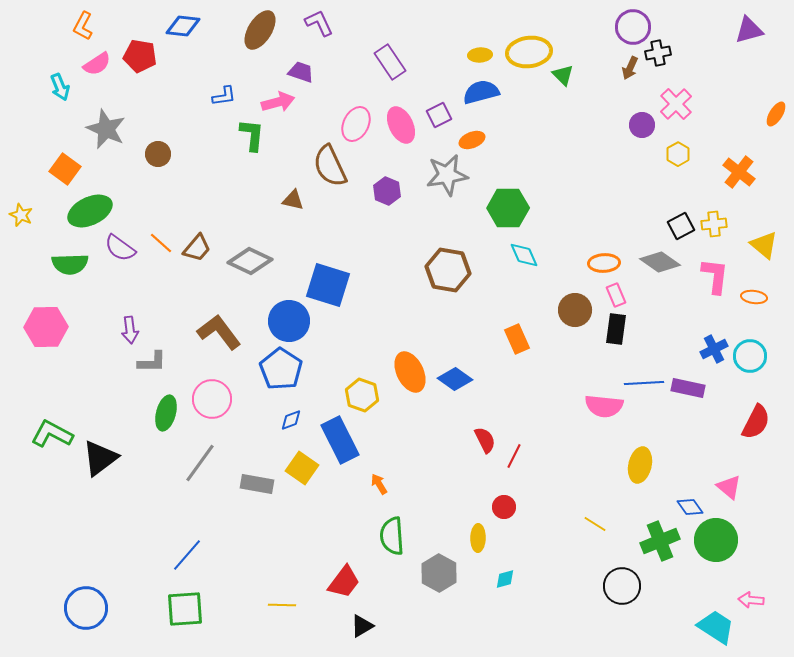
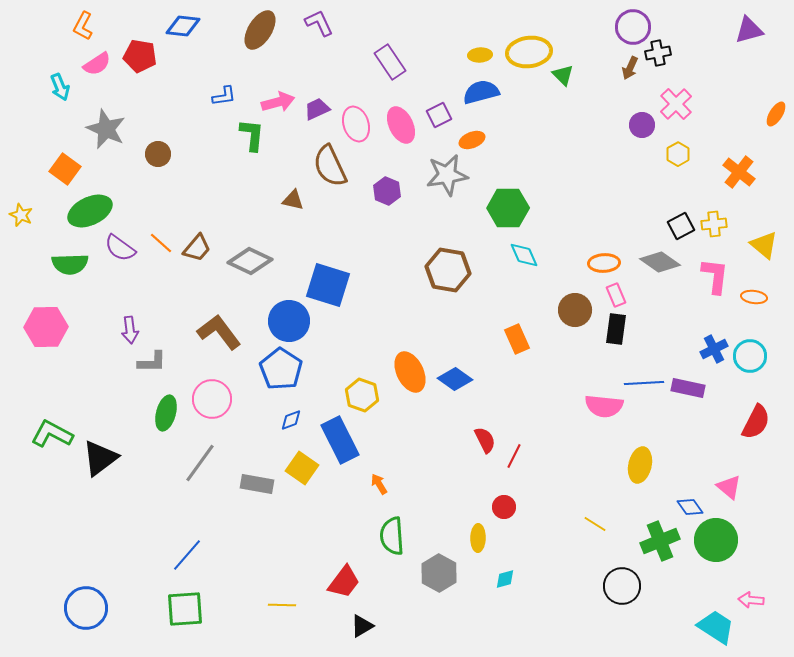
purple trapezoid at (301, 72): moved 16 px right, 37 px down; rotated 44 degrees counterclockwise
pink ellipse at (356, 124): rotated 44 degrees counterclockwise
